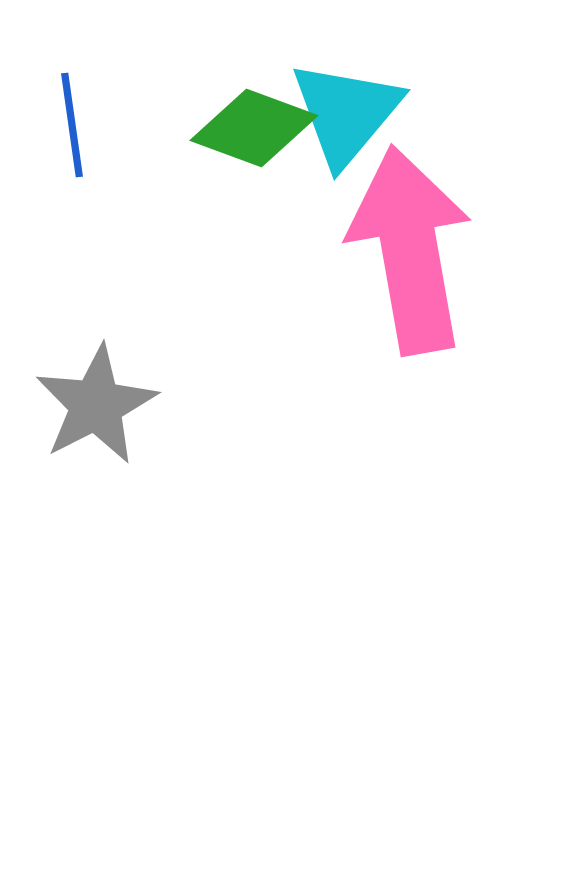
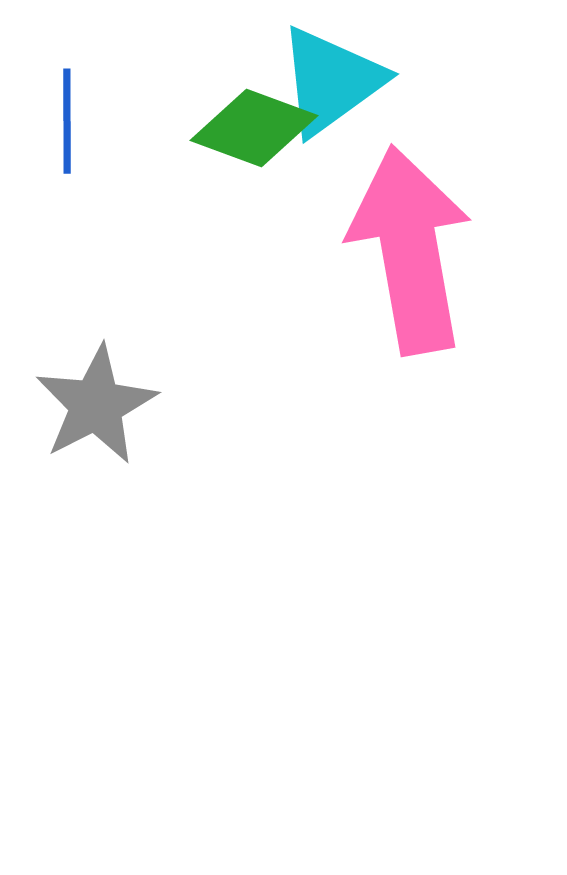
cyan triangle: moved 15 px left, 32 px up; rotated 14 degrees clockwise
blue line: moved 5 px left, 4 px up; rotated 8 degrees clockwise
